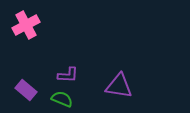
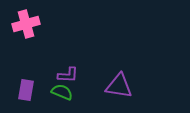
pink cross: moved 1 px up; rotated 12 degrees clockwise
purple rectangle: rotated 60 degrees clockwise
green semicircle: moved 7 px up
